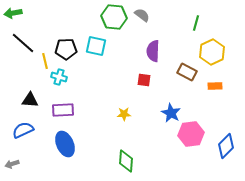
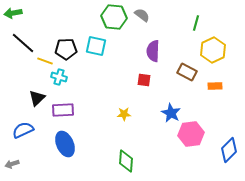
yellow hexagon: moved 1 px right, 2 px up
yellow line: rotated 56 degrees counterclockwise
black triangle: moved 7 px right, 2 px up; rotated 48 degrees counterclockwise
blue diamond: moved 3 px right, 4 px down
